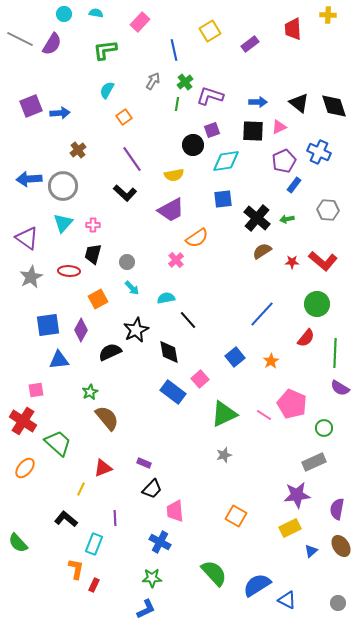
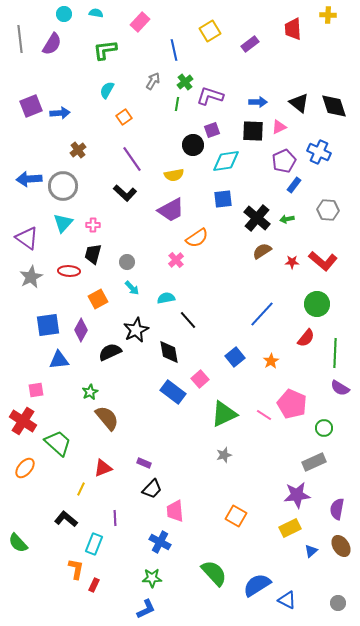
gray line at (20, 39): rotated 56 degrees clockwise
